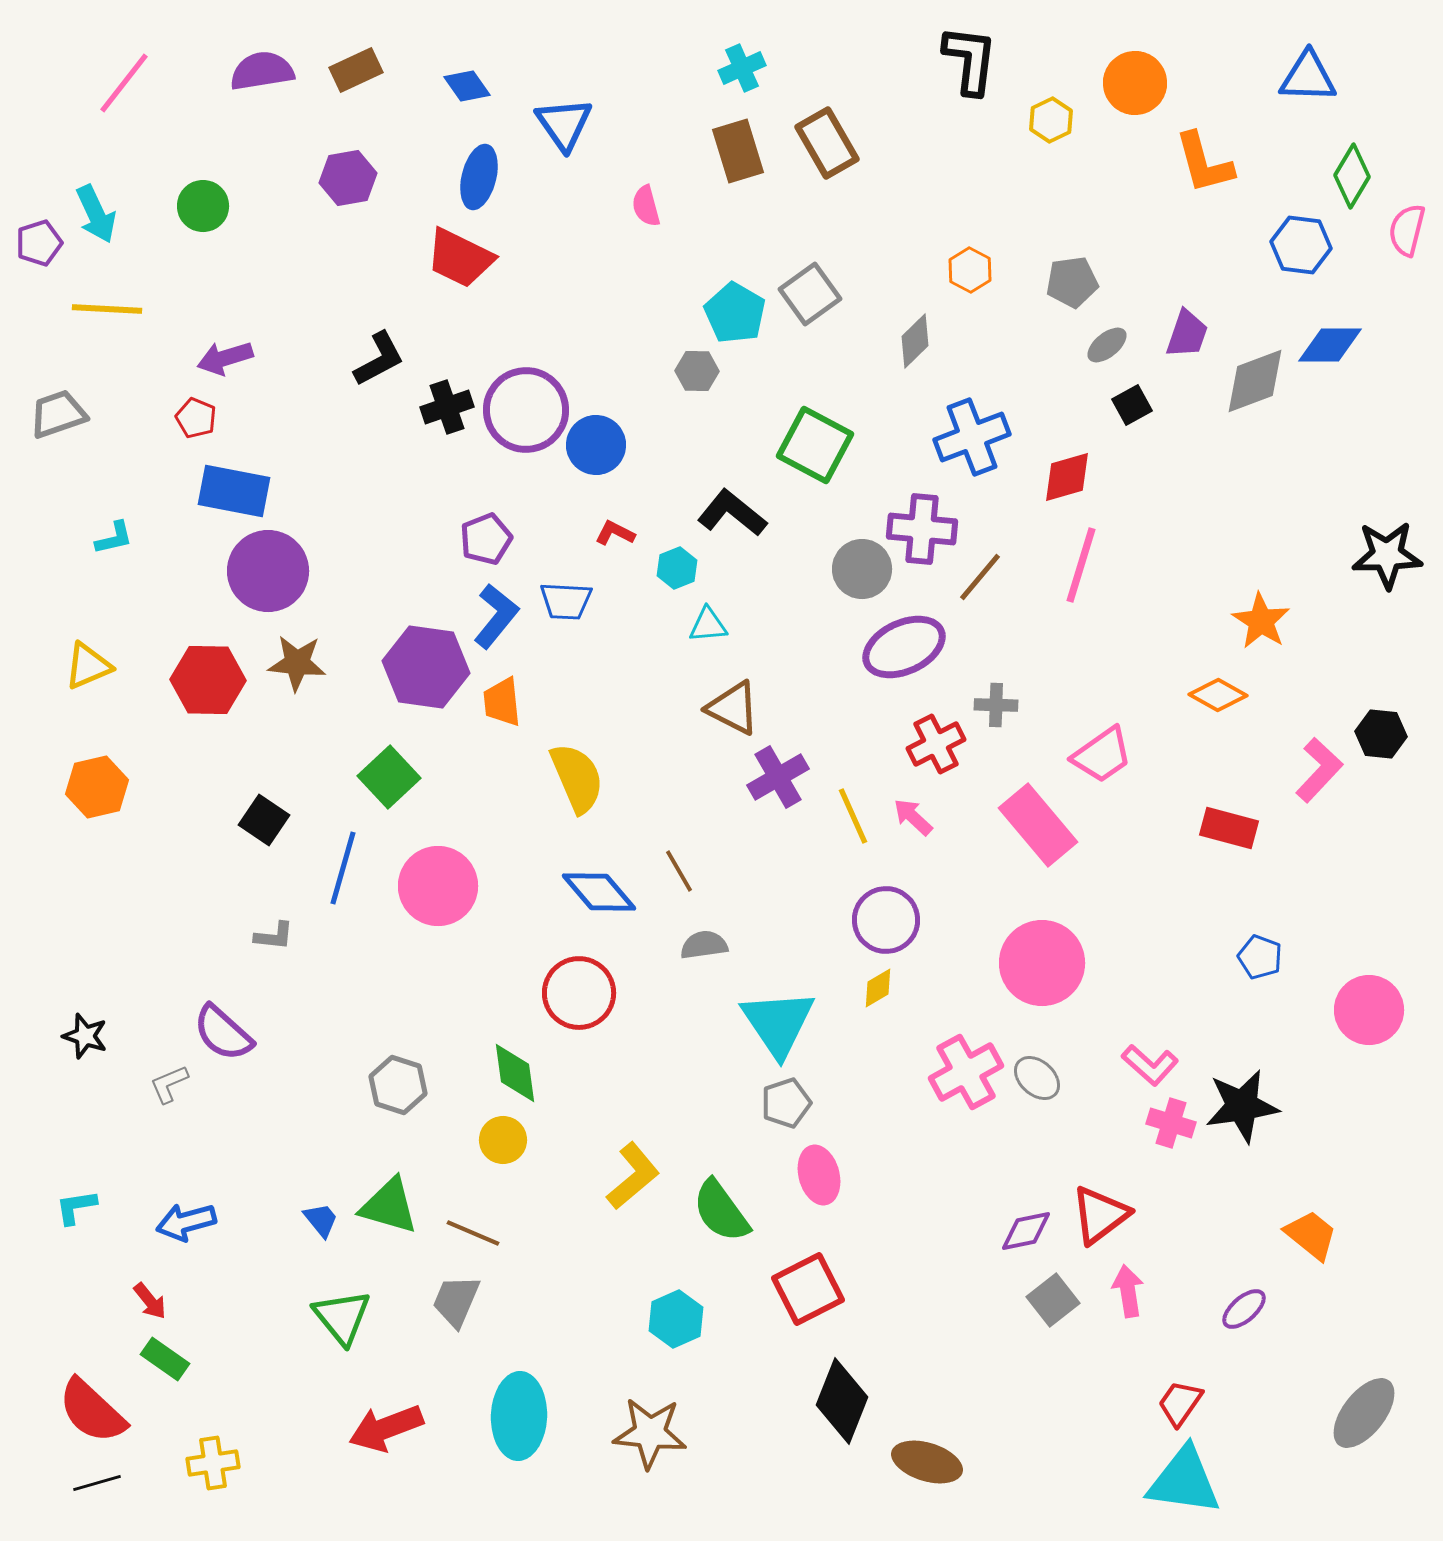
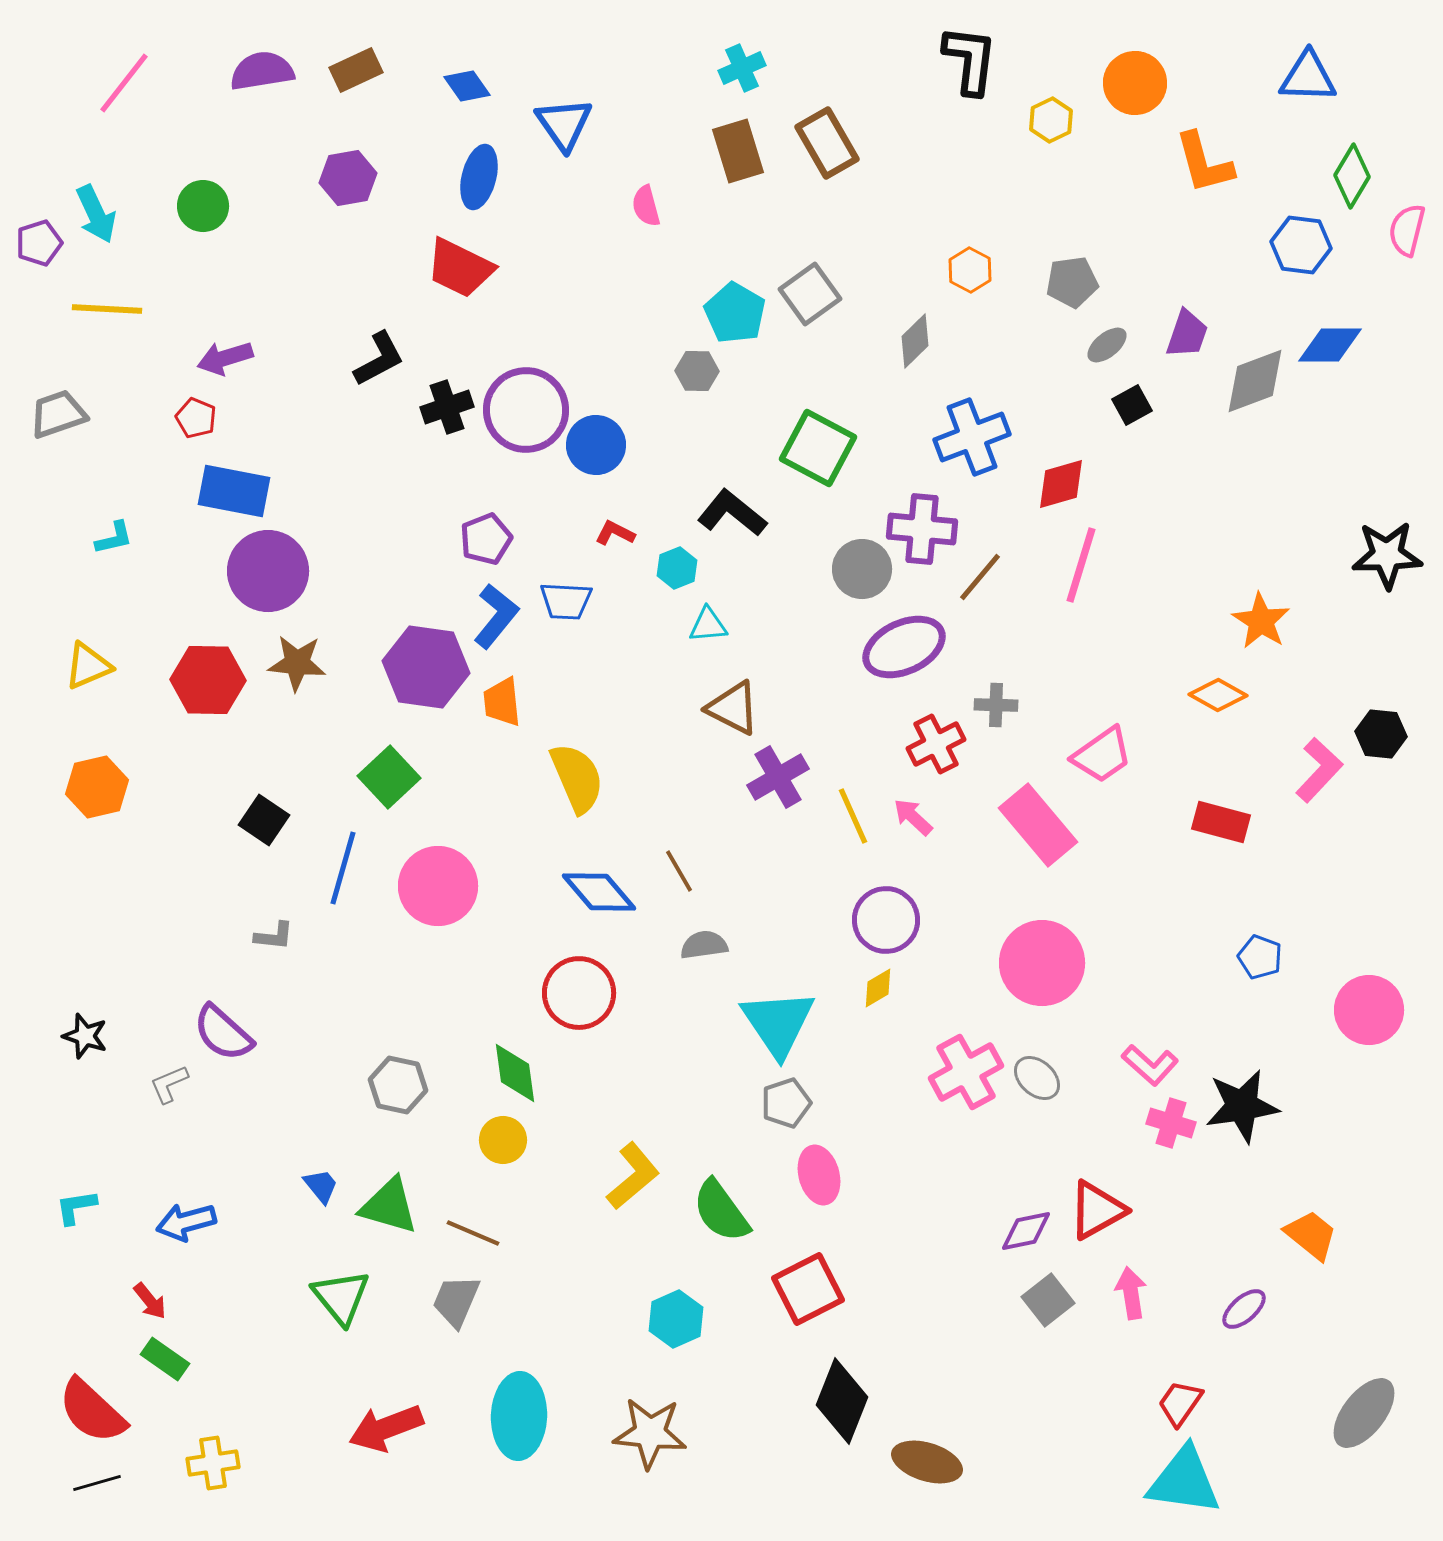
red trapezoid at (460, 258): moved 10 px down
green square at (815, 445): moved 3 px right, 3 px down
red diamond at (1067, 477): moved 6 px left, 7 px down
red rectangle at (1229, 828): moved 8 px left, 6 px up
gray hexagon at (398, 1085): rotated 6 degrees counterclockwise
red triangle at (1100, 1215): moved 3 px left, 5 px up; rotated 8 degrees clockwise
blue trapezoid at (321, 1220): moved 34 px up
pink arrow at (1128, 1291): moved 3 px right, 2 px down
gray square at (1053, 1300): moved 5 px left
green triangle at (342, 1317): moved 1 px left, 20 px up
